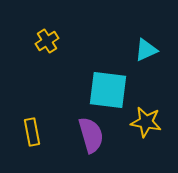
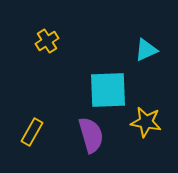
cyan square: rotated 9 degrees counterclockwise
yellow rectangle: rotated 40 degrees clockwise
